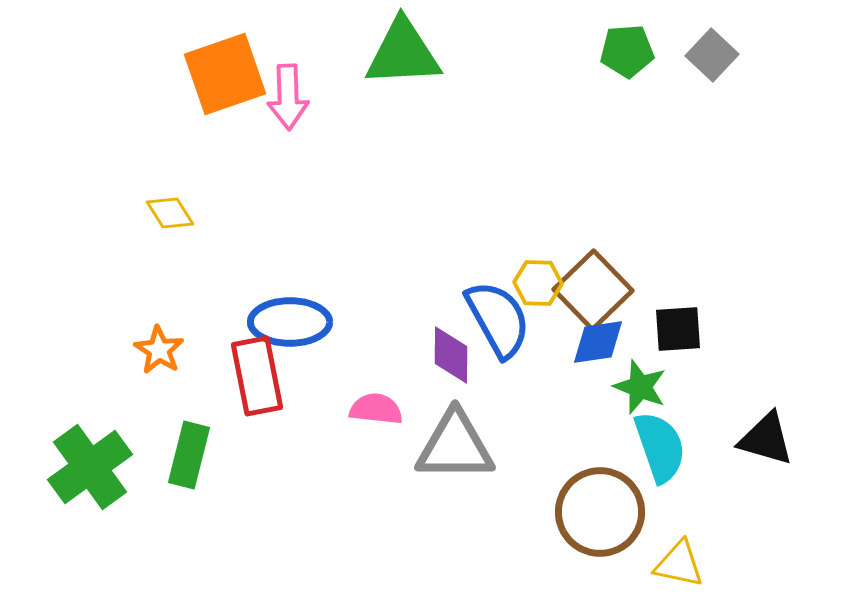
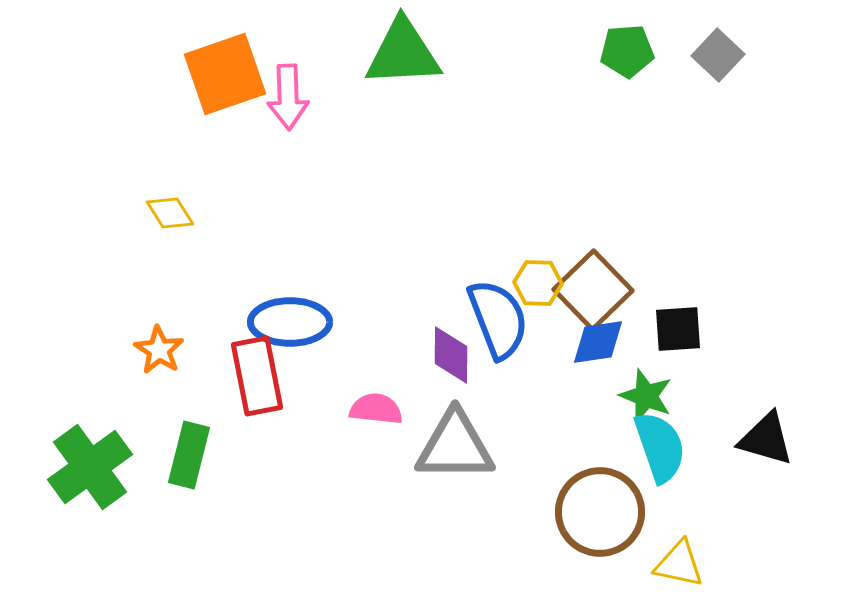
gray square: moved 6 px right
blue semicircle: rotated 8 degrees clockwise
green star: moved 6 px right, 9 px down
